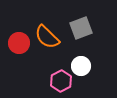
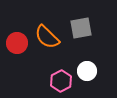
gray square: rotated 10 degrees clockwise
red circle: moved 2 px left
white circle: moved 6 px right, 5 px down
